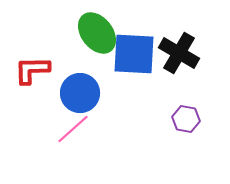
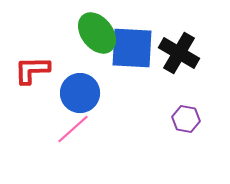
blue square: moved 2 px left, 6 px up
